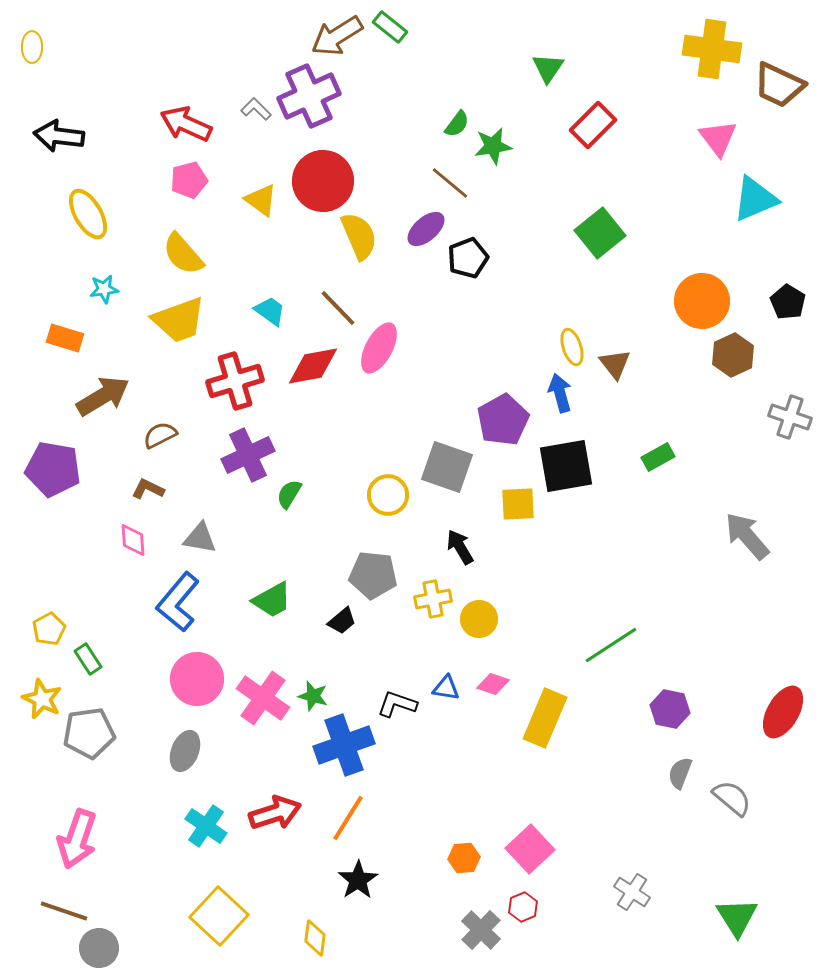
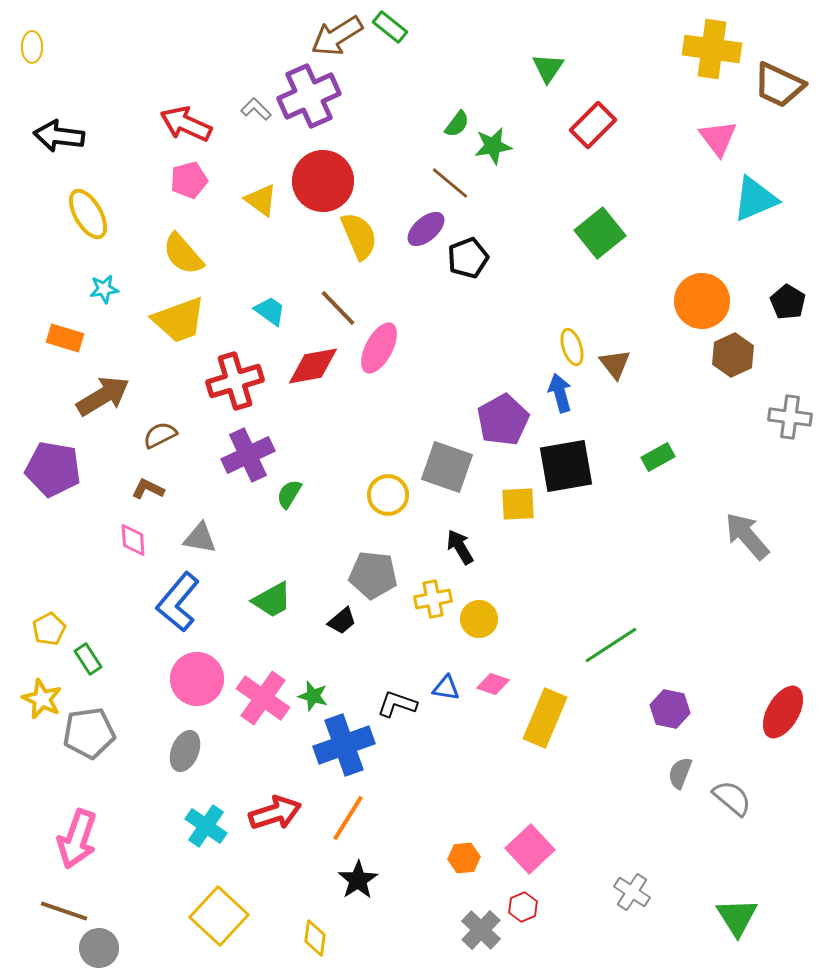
gray cross at (790, 417): rotated 12 degrees counterclockwise
